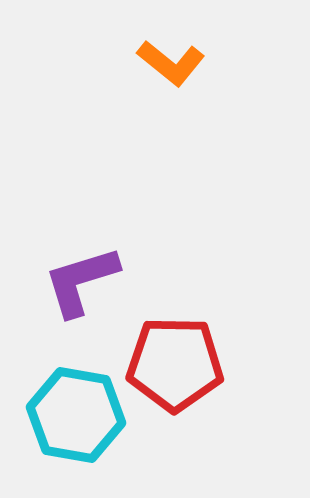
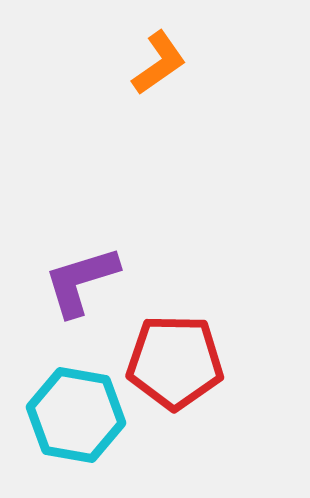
orange L-shape: moved 12 px left; rotated 74 degrees counterclockwise
red pentagon: moved 2 px up
